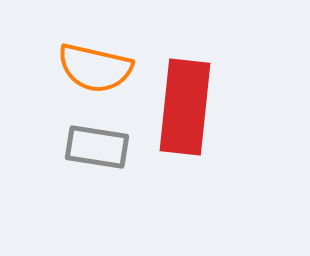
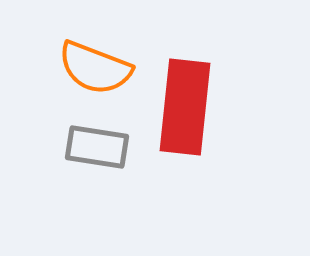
orange semicircle: rotated 8 degrees clockwise
